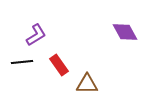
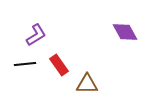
black line: moved 3 px right, 2 px down
